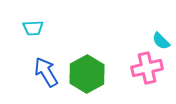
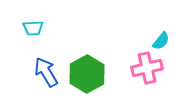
cyan semicircle: rotated 96 degrees counterclockwise
